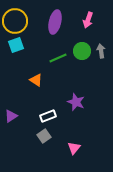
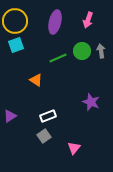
purple star: moved 15 px right
purple triangle: moved 1 px left
